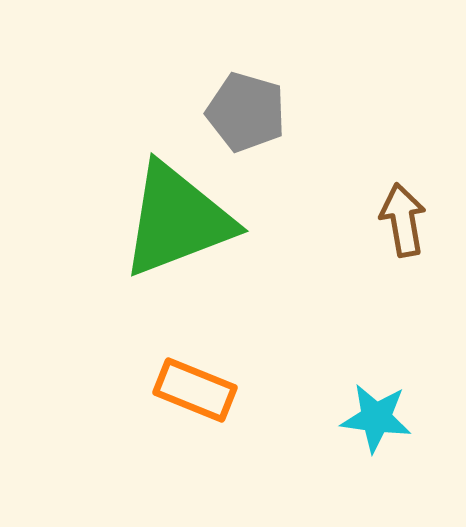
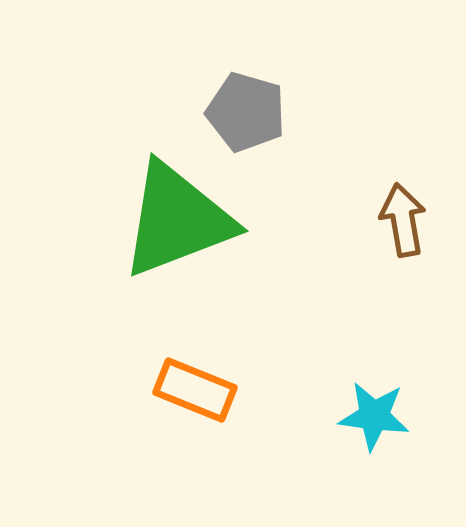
cyan star: moved 2 px left, 2 px up
